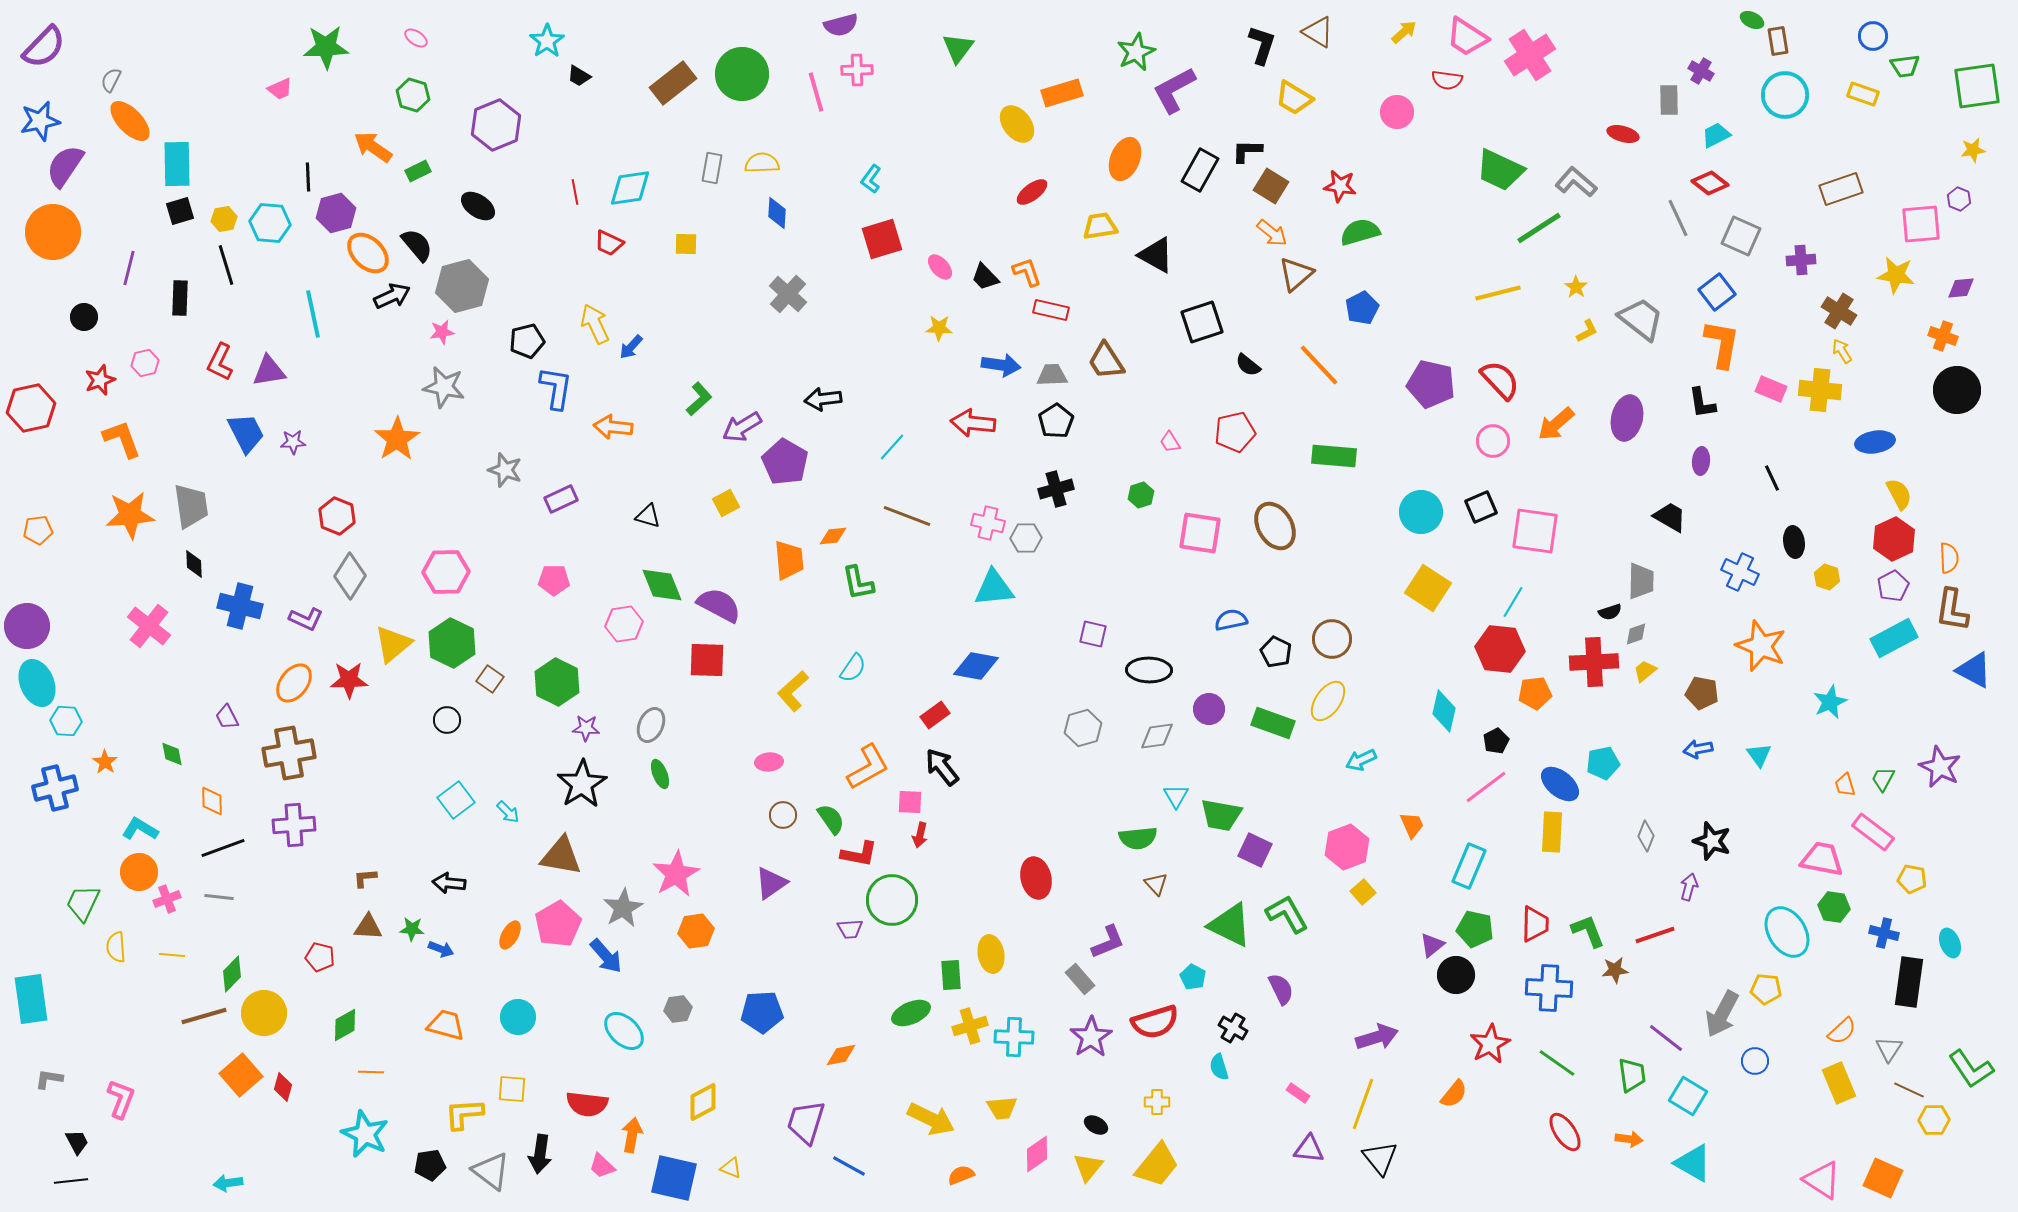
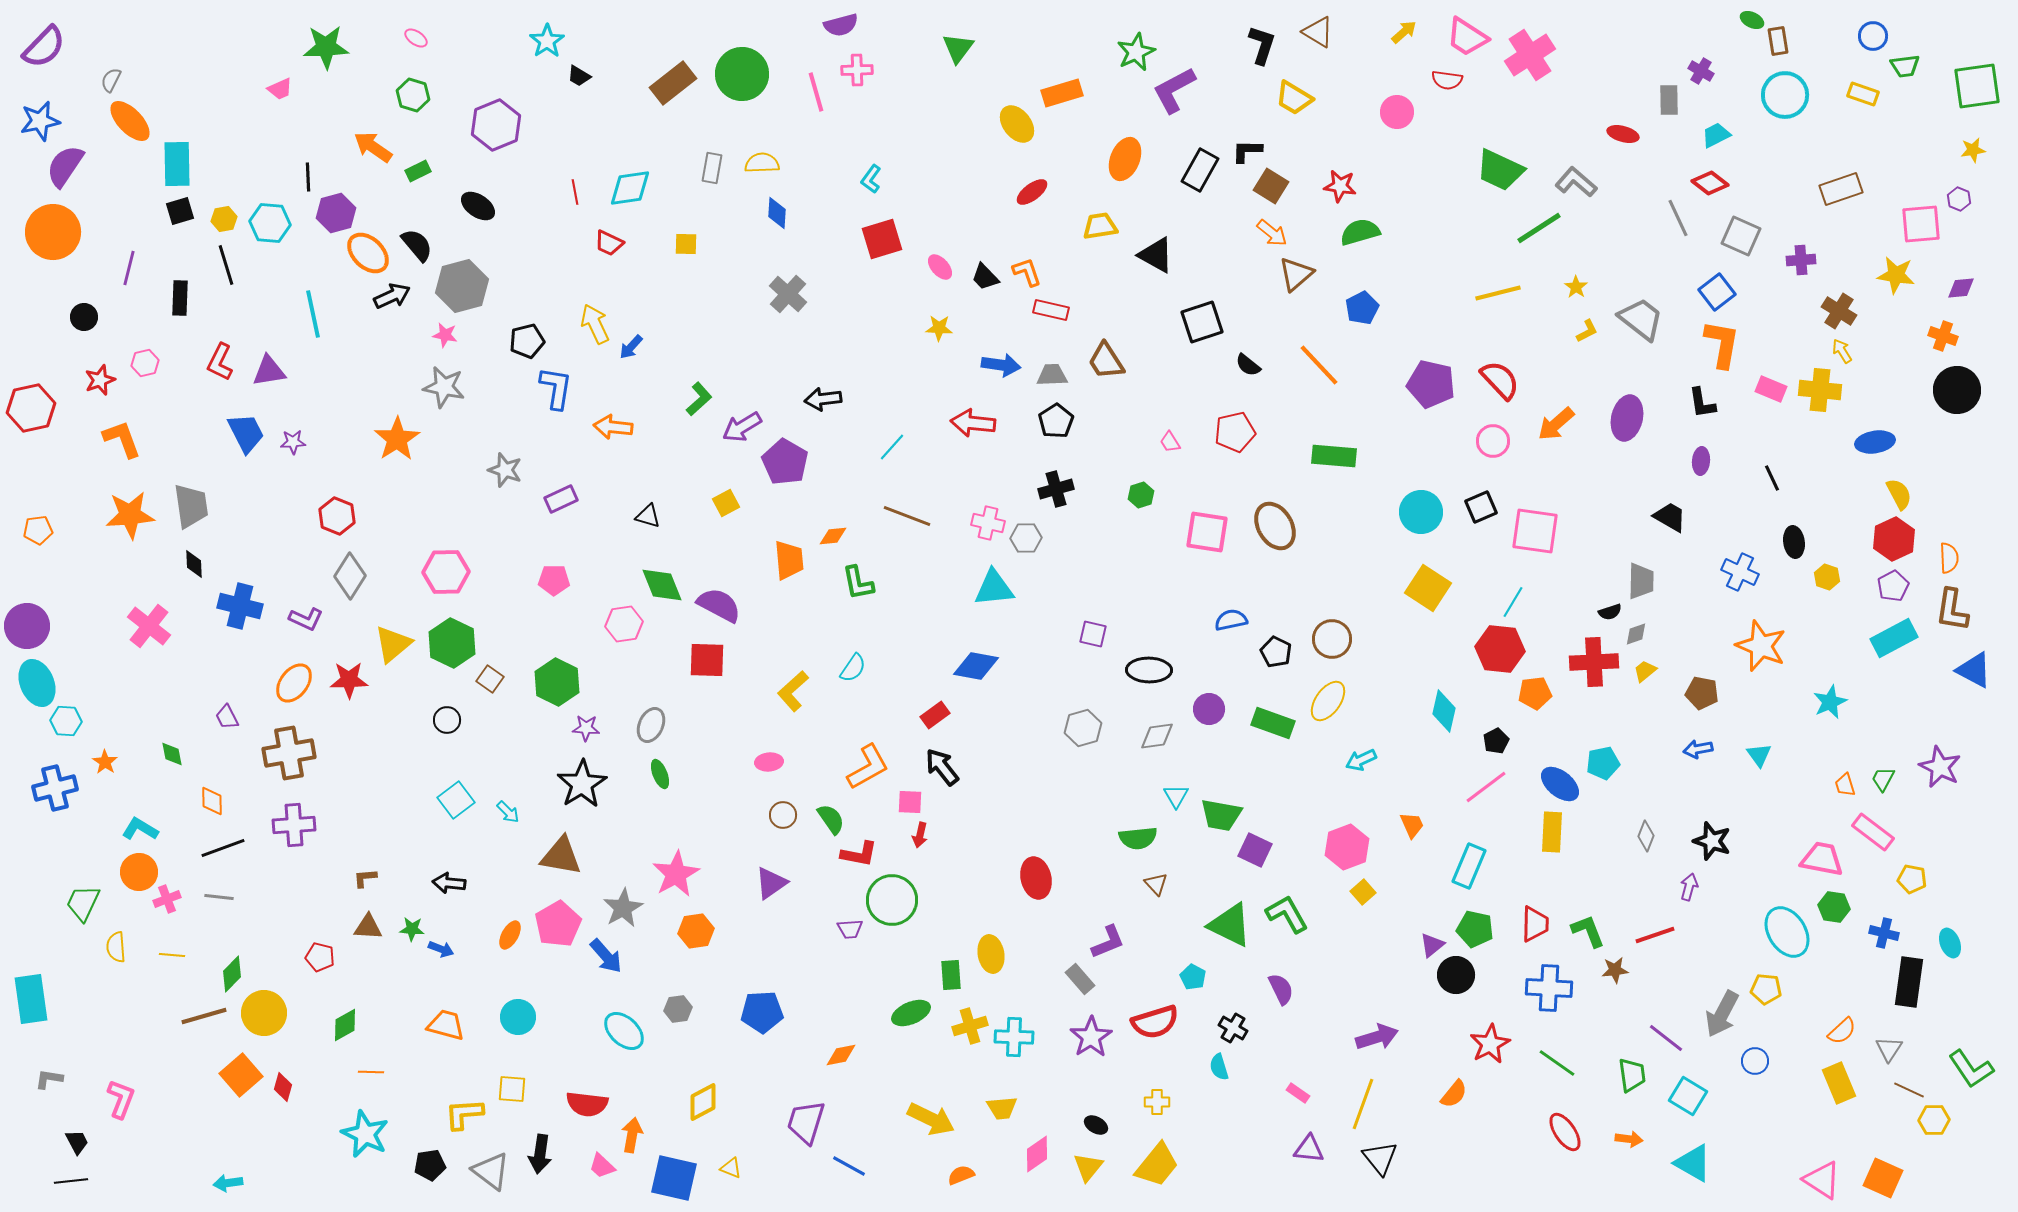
pink star at (442, 332): moved 3 px right, 3 px down; rotated 20 degrees clockwise
pink square at (1200, 533): moved 7 px right, 1 px up
